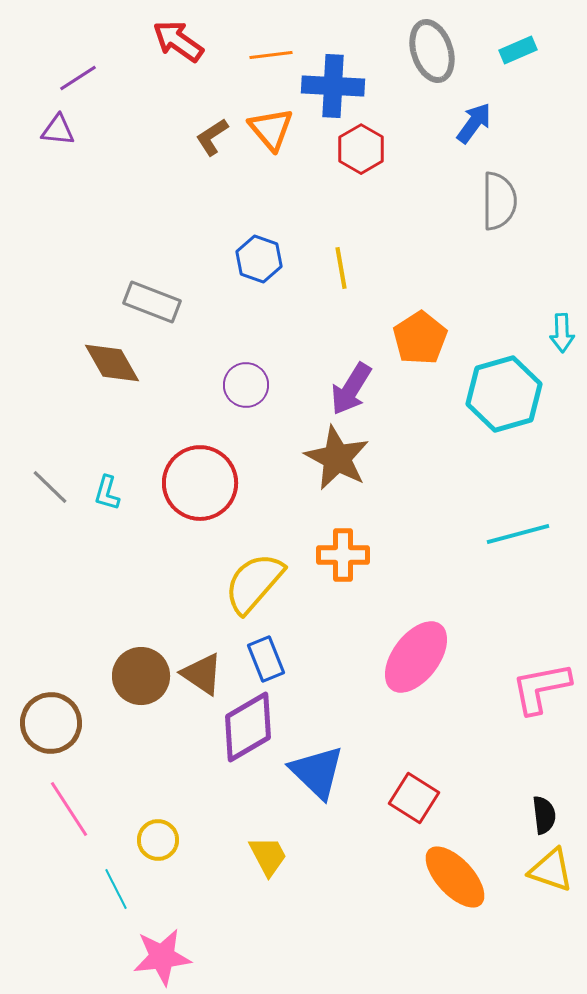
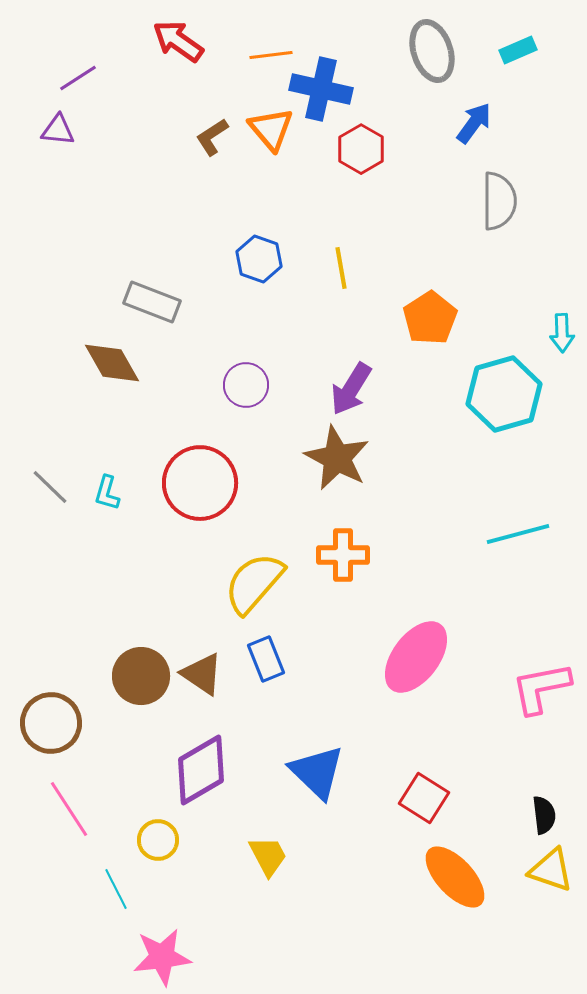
blue cross at (333, 86): moved 12 px left, 3 px down; rotated 10 degrees clockwise
orange pentagon at (420, 338): moved 10 px right, 20 px up
purple diamond at (248, 727): moved 47 px left, 43 px down
red square at (414, 798): moved 10 px right
